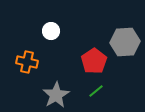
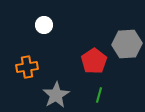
white circle: moved 7 px left, 6 px up
gray hexagon: moved 2 px right, 2 px down
orange cross: moved 5 px down; rotated 20 degrees counterclockwise
green line: moved 3 px right, 4 px down; rotated 35 degrees counterclockwise
